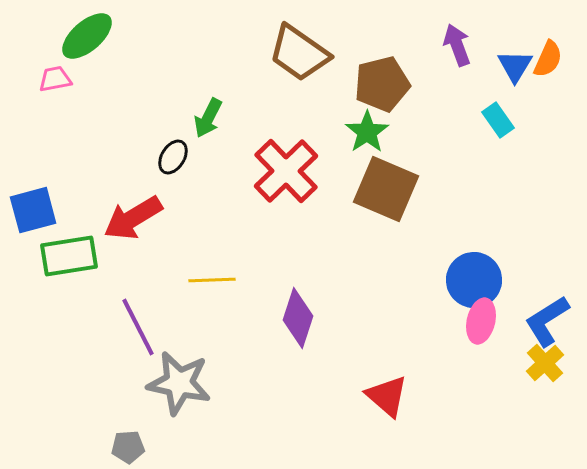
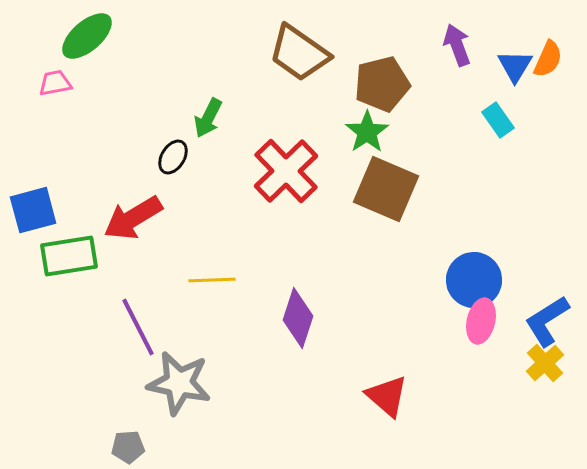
pink trapezoid: moved 4 px down
